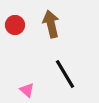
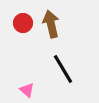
red circle: moved 8 px right, 2 px up
black line: moved 2 px left, 5 px up
